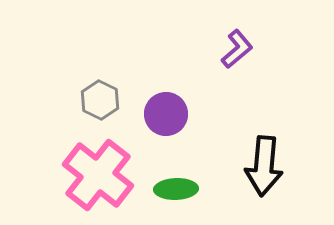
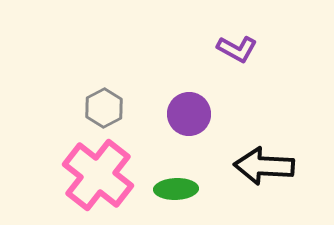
purple L-shape: rotated 69 degrees clockwise
gray hexagon: moved 4 px right, 8 px down; rotated 6 degrees clockwise
purple circle: moved 23 px right
black arrow: rotated 88 degrees clockwise
